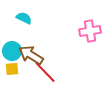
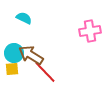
cyan circle: moved 2 px right, 2 px down
